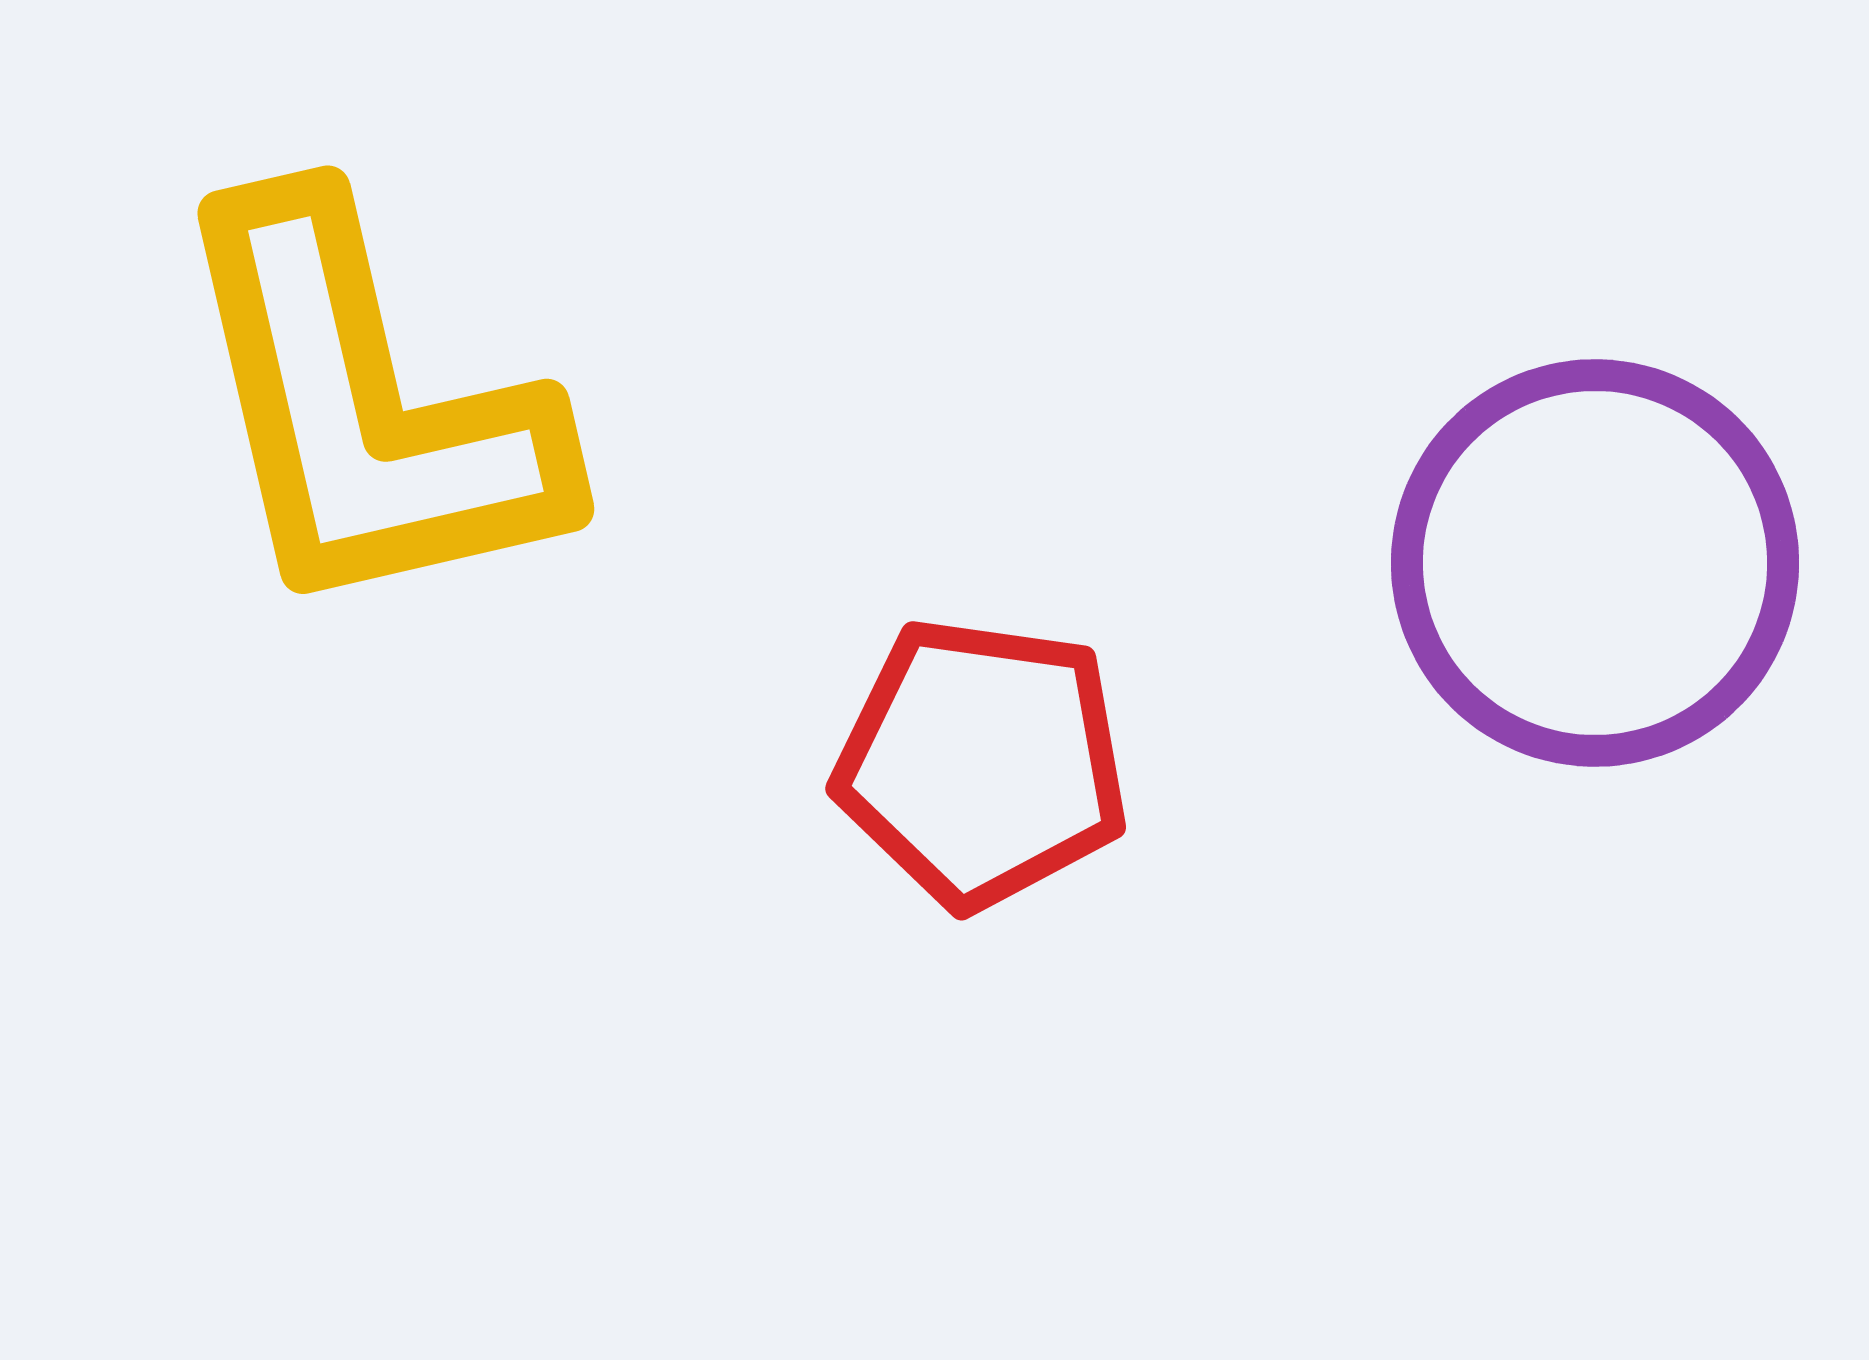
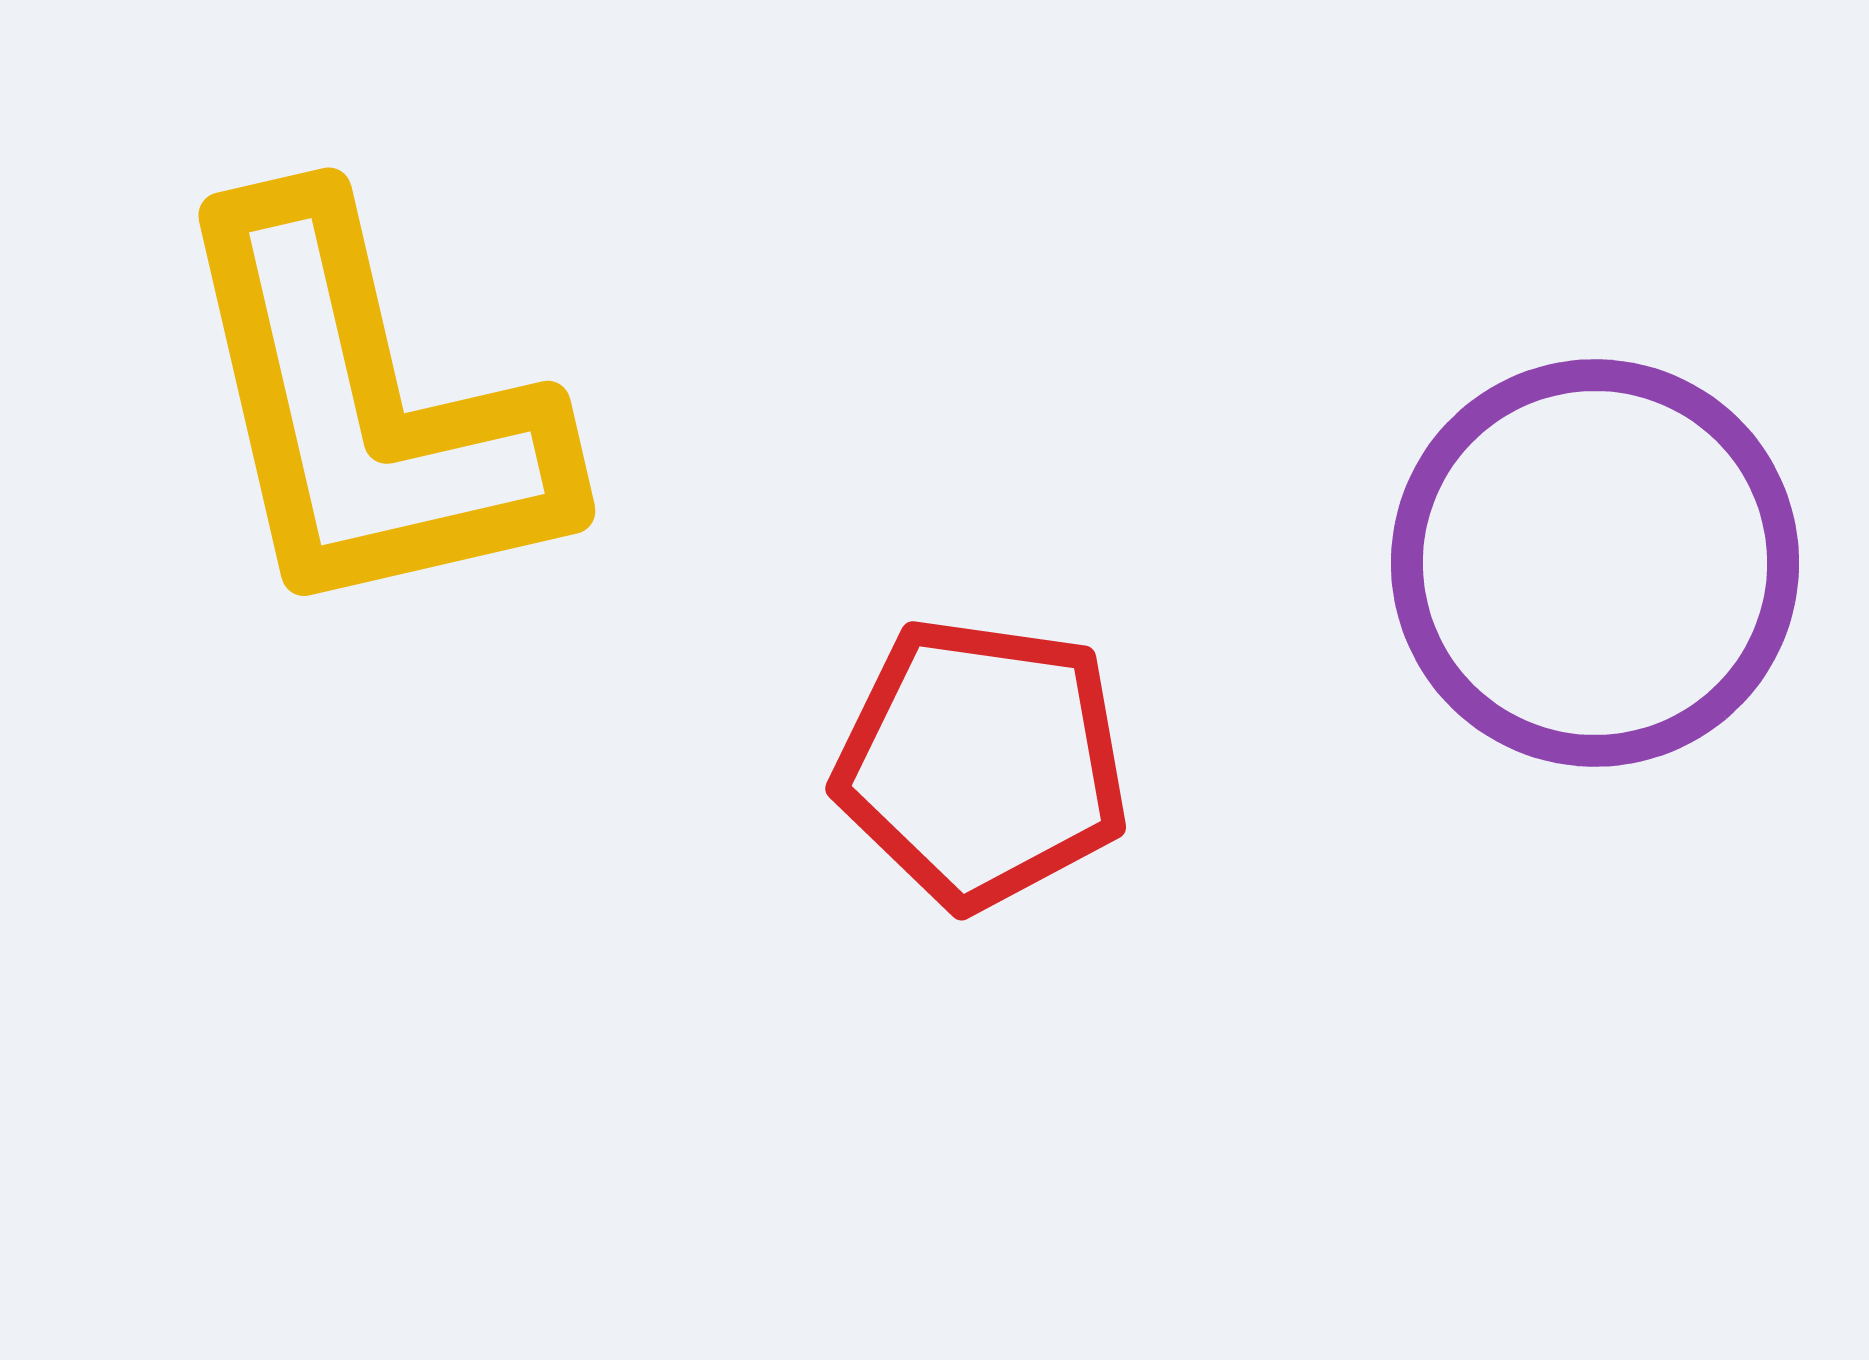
yellow L-shape: moved 1 px right, 2 px down
